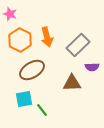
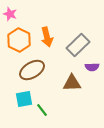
orange hexagon: moved 1 px left
